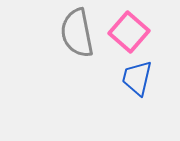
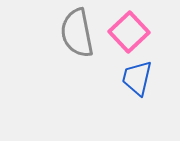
pink square: rotated 6 degrees clockwise
